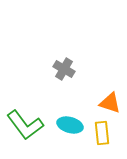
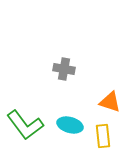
gray cross: rotated 20 degrees counterclockwise
orange triangle: moved 1 px up
yellow rectangle: moved 1 px right, 3 px down
